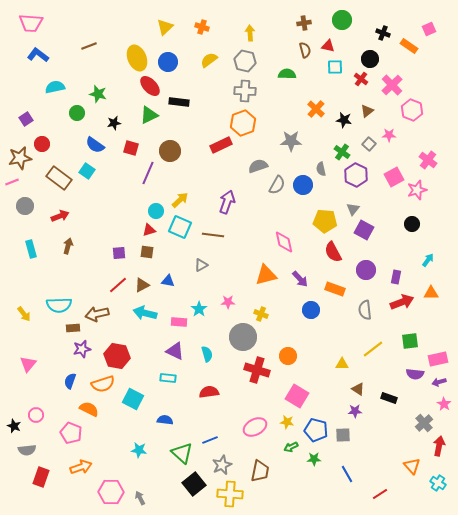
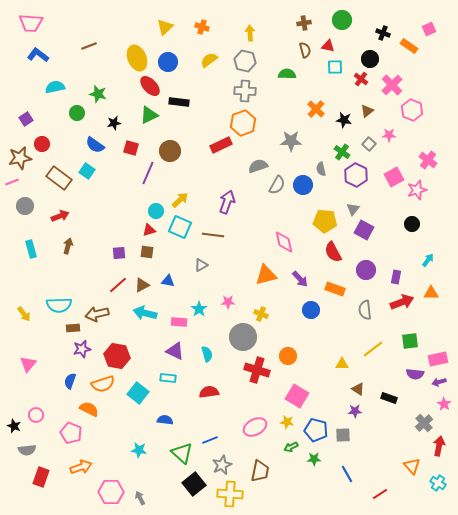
cyan square at (133, 399): moved 5 px right, 6 px up; rotated 10 degrees clockwise
